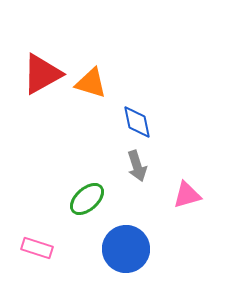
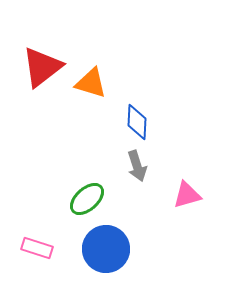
red triangle: moved 7 px up; rotated 9 degrees counterclockwise
blue diamond: rotated 15 degrees clockwise
blue circle: moved 20 px left
